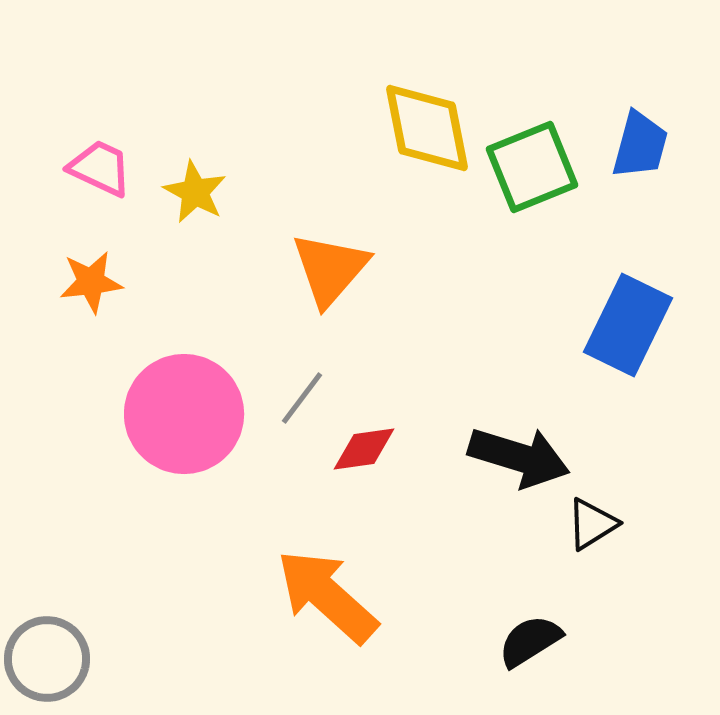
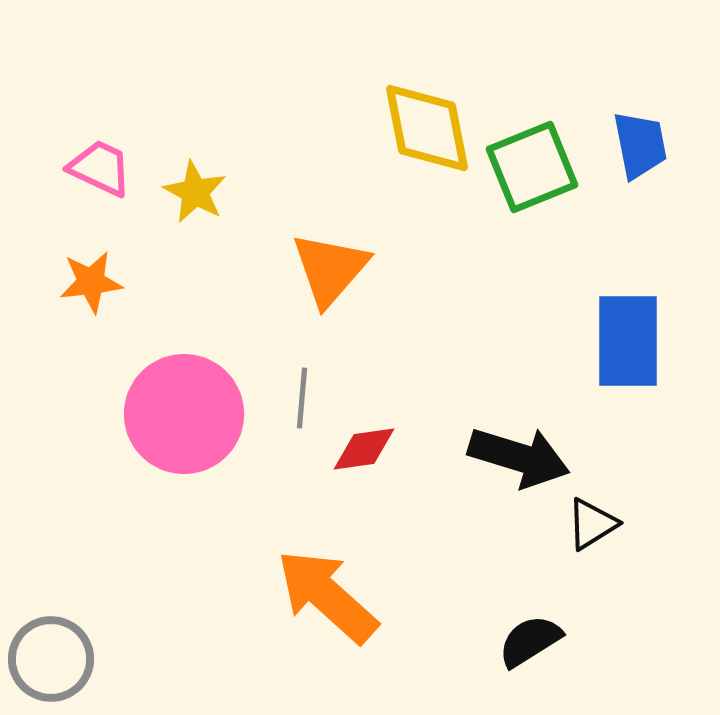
blue trapezoid: rotated 26 degrees counterclockwise
blue rectangle: moved 16 px down; rotated 26 degrees counterclockwise
gray line: rotated 32 degrees counterclockwise
gray circle: moved 4 px right
